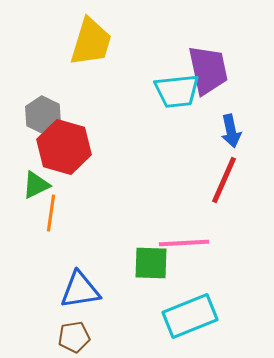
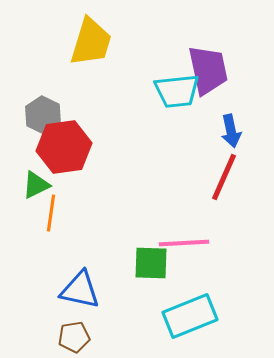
red hexagon: rotated 24 degrees counterclockwise
red line: moved 3 px up
blue triangle: rotated 21 degrees clockwise
